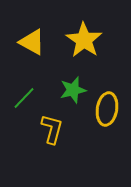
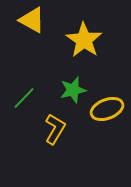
yellow triangle: moved 22 px up
yellow ellipse: rotated 60 degrees clockwise
yellow L-shape: moved 3 px right; rotated 16 degrees clockwise
